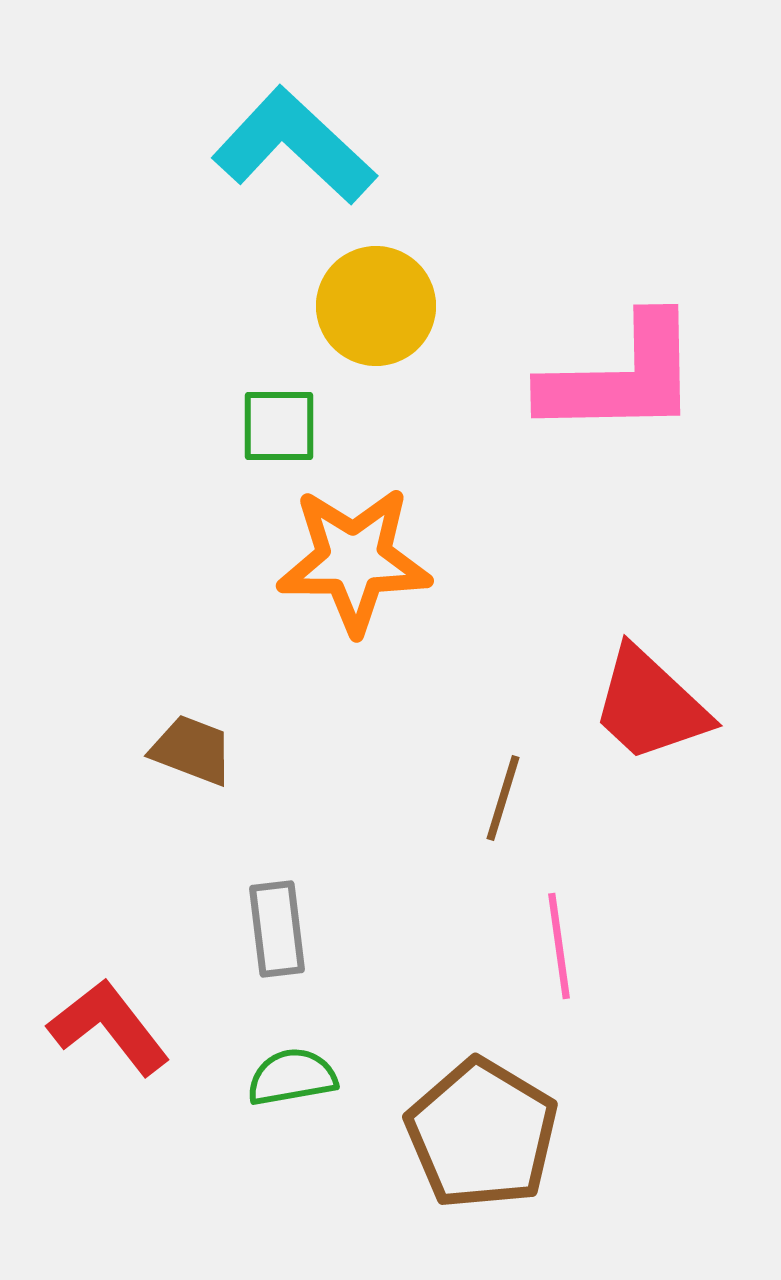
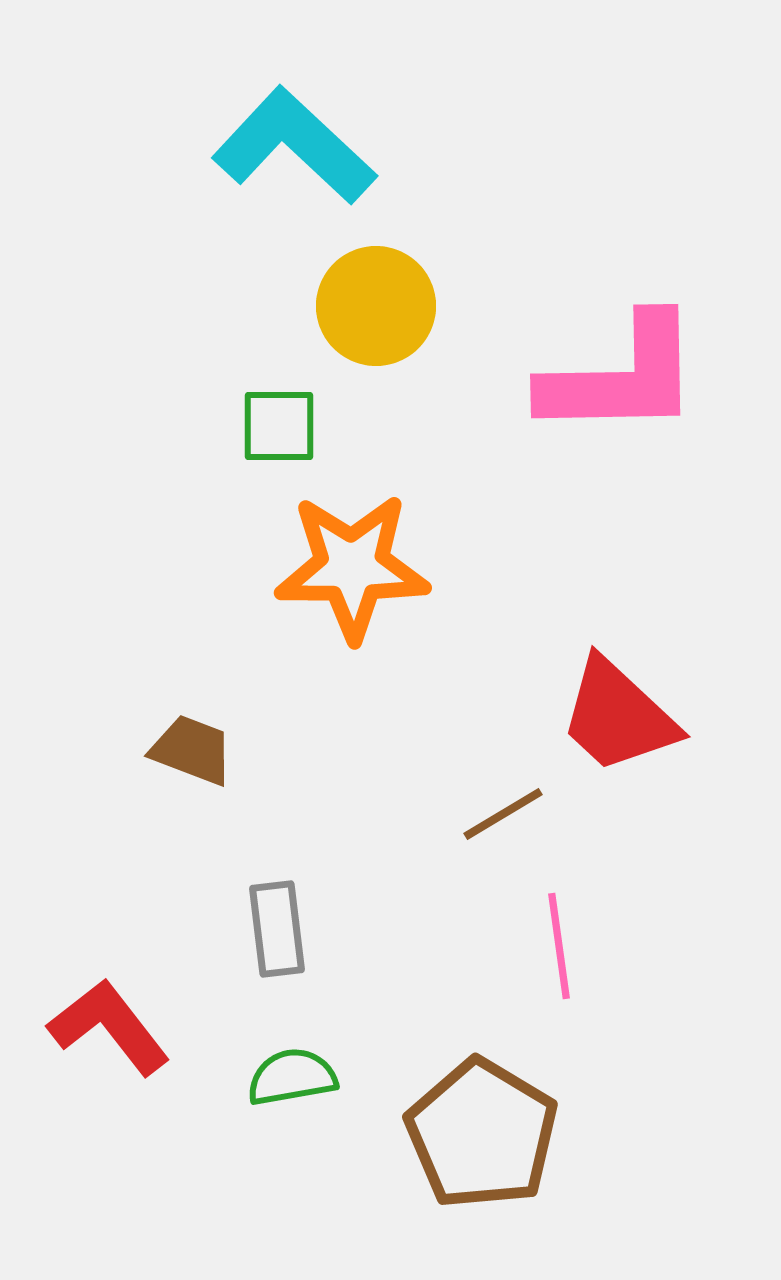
orange star: moved 2 px left, 7 px down
red trapezoid: moved 32 px left, 11 px down
brown line: moved 16 px down; rotated 42 degrees clockwise
